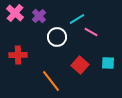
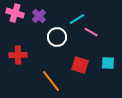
pink cross: rotated 24 degrees counterclockwise
red square: rotated 24 degrees counterclockwise
